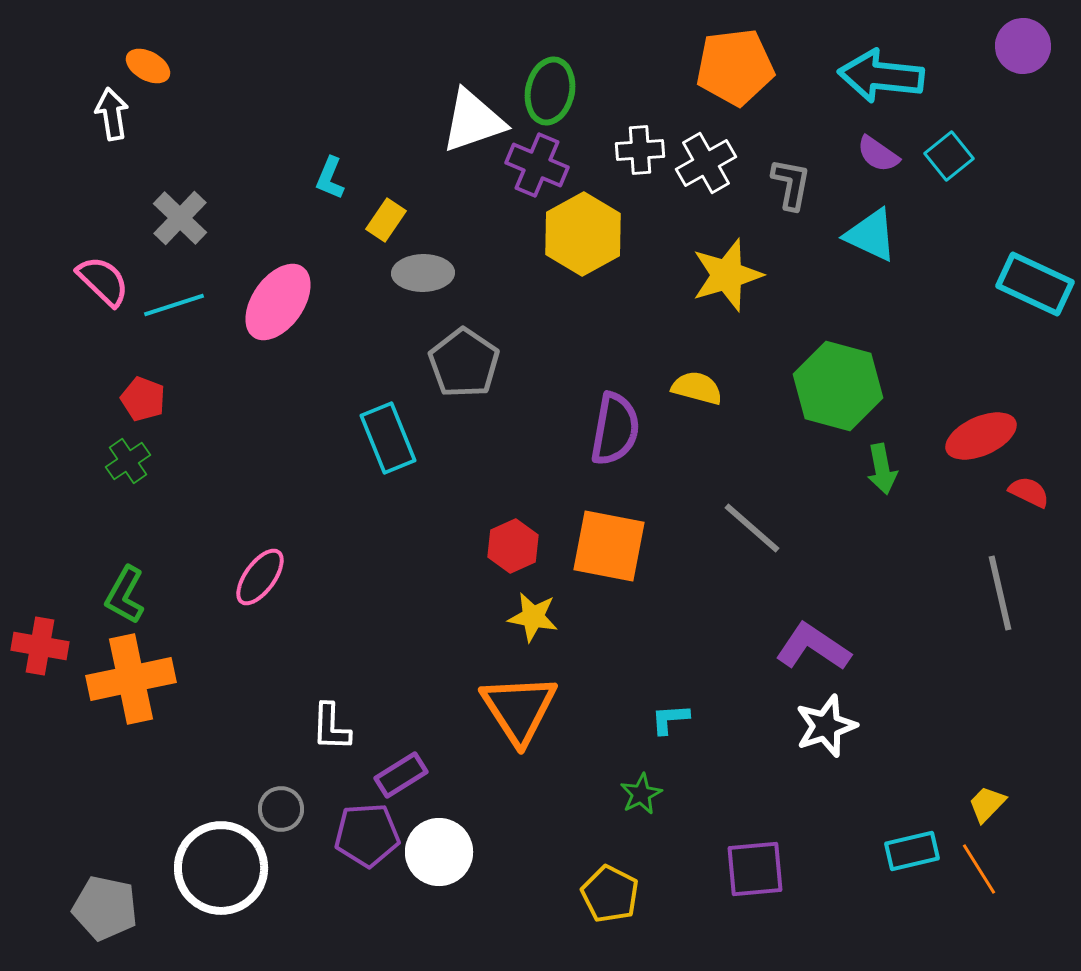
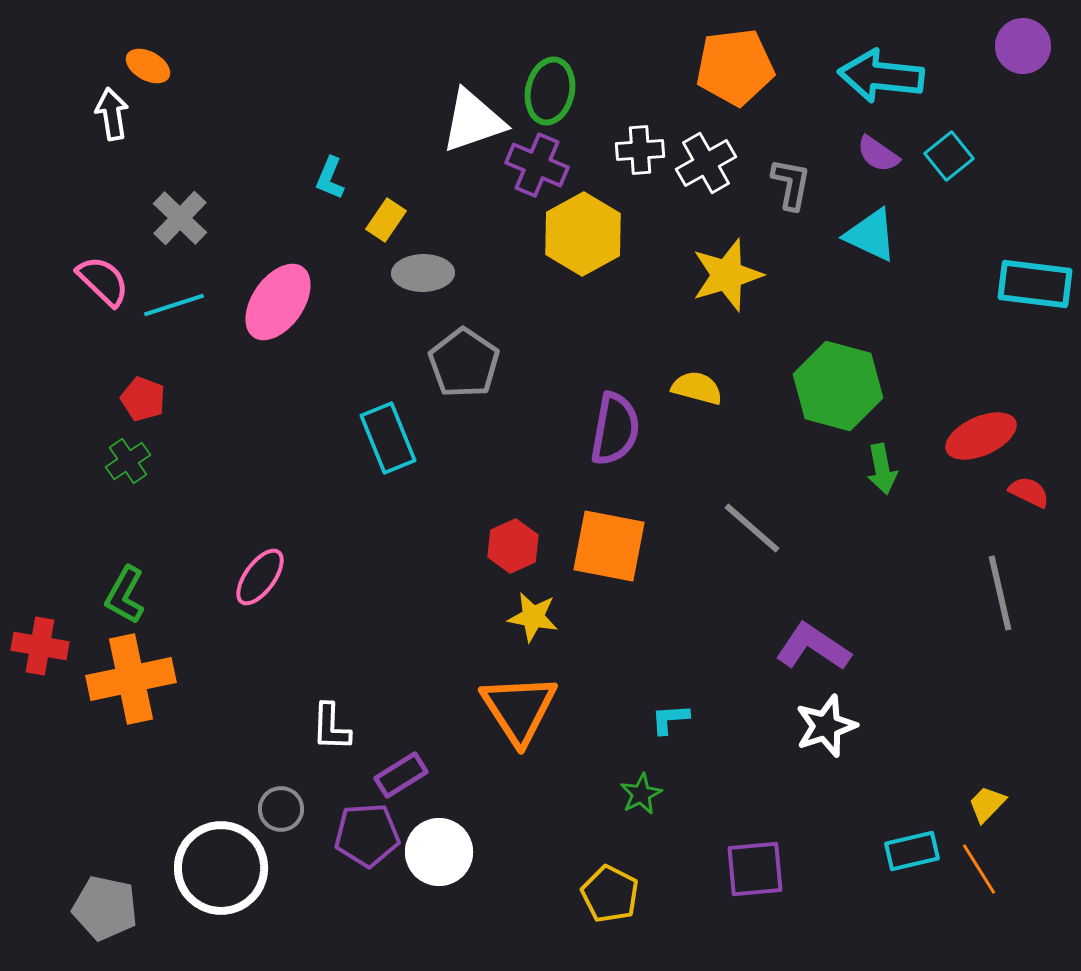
cyan rectangle at (1035, 284): rotated 18 degrees counterclockwise
